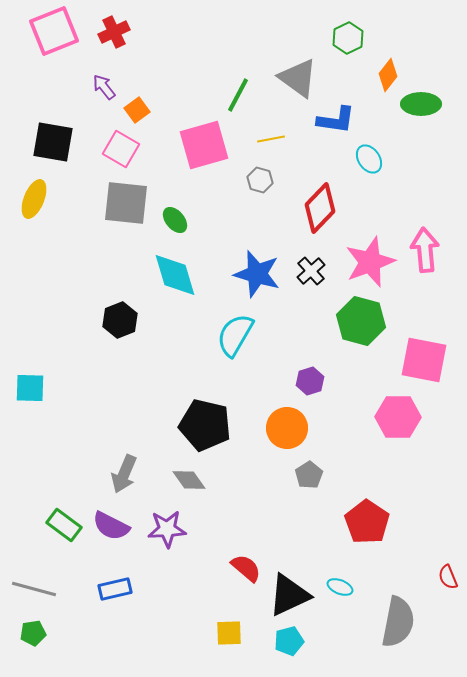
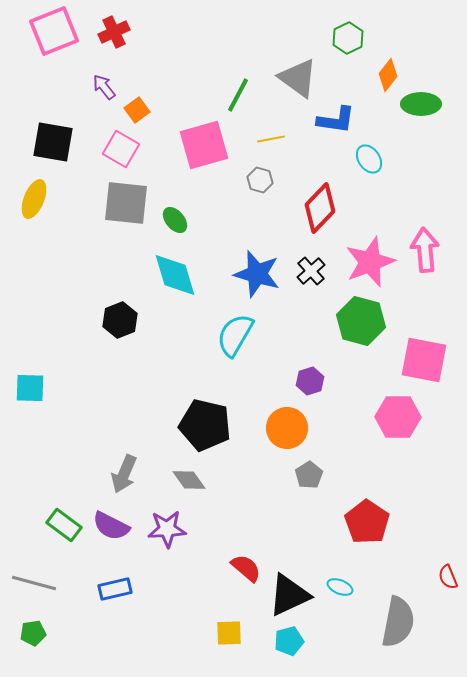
gray line at (34, 589): moved 6 px up
